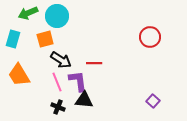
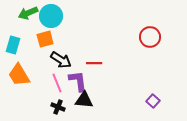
cyan circle: moved 6 px left
cyan rectangle: moved 6 px down
pink line: moved 1 px down
